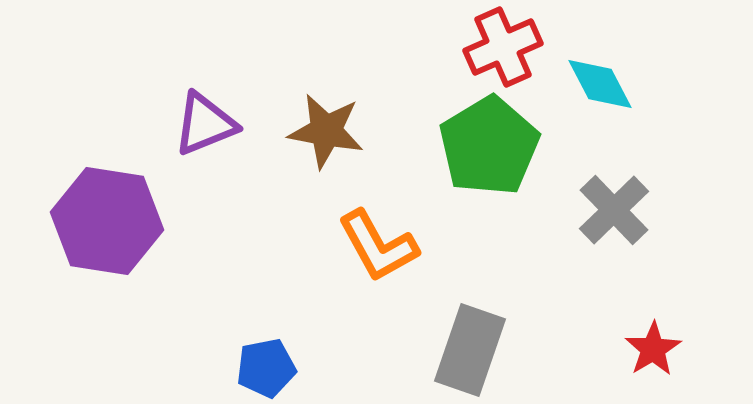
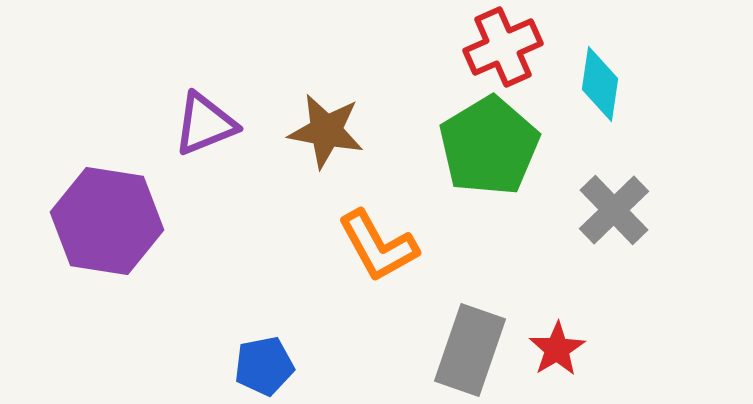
cyan diamond: rotated 36 degrees clockwise
red star: moved 96 px left
blue pentagon: moved 2 px left, 2 px up
